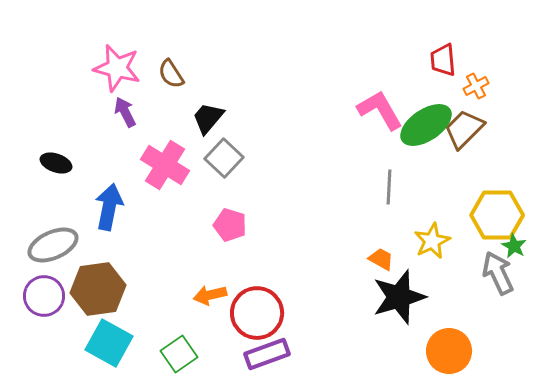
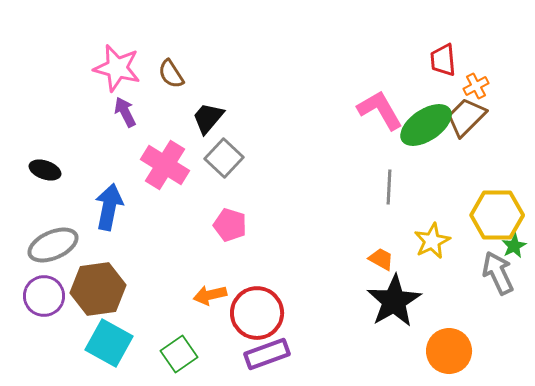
brown trapezoid: moved 2 px right, 12 px up
black ellipse: moved 11 px left, 7 px down
green star: rotated 15 degrees clockwise
black star: moved 5 px left, 4 px down; rotated 14 degrees counterclockwise
